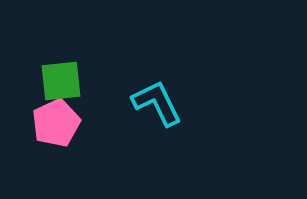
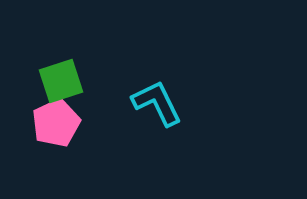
green square: rotated 12 degrees counterclockwise
